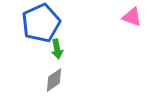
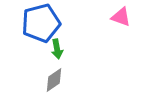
pink triangle: moved 11 px left
blue pentagon: rotated 9 degrees clockwise
